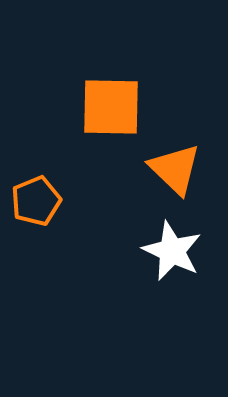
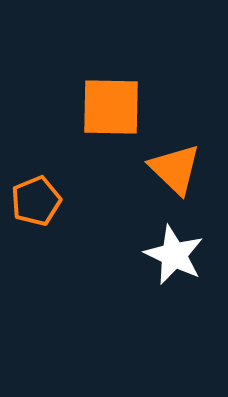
white star: moved 2 px right, 4 px down
